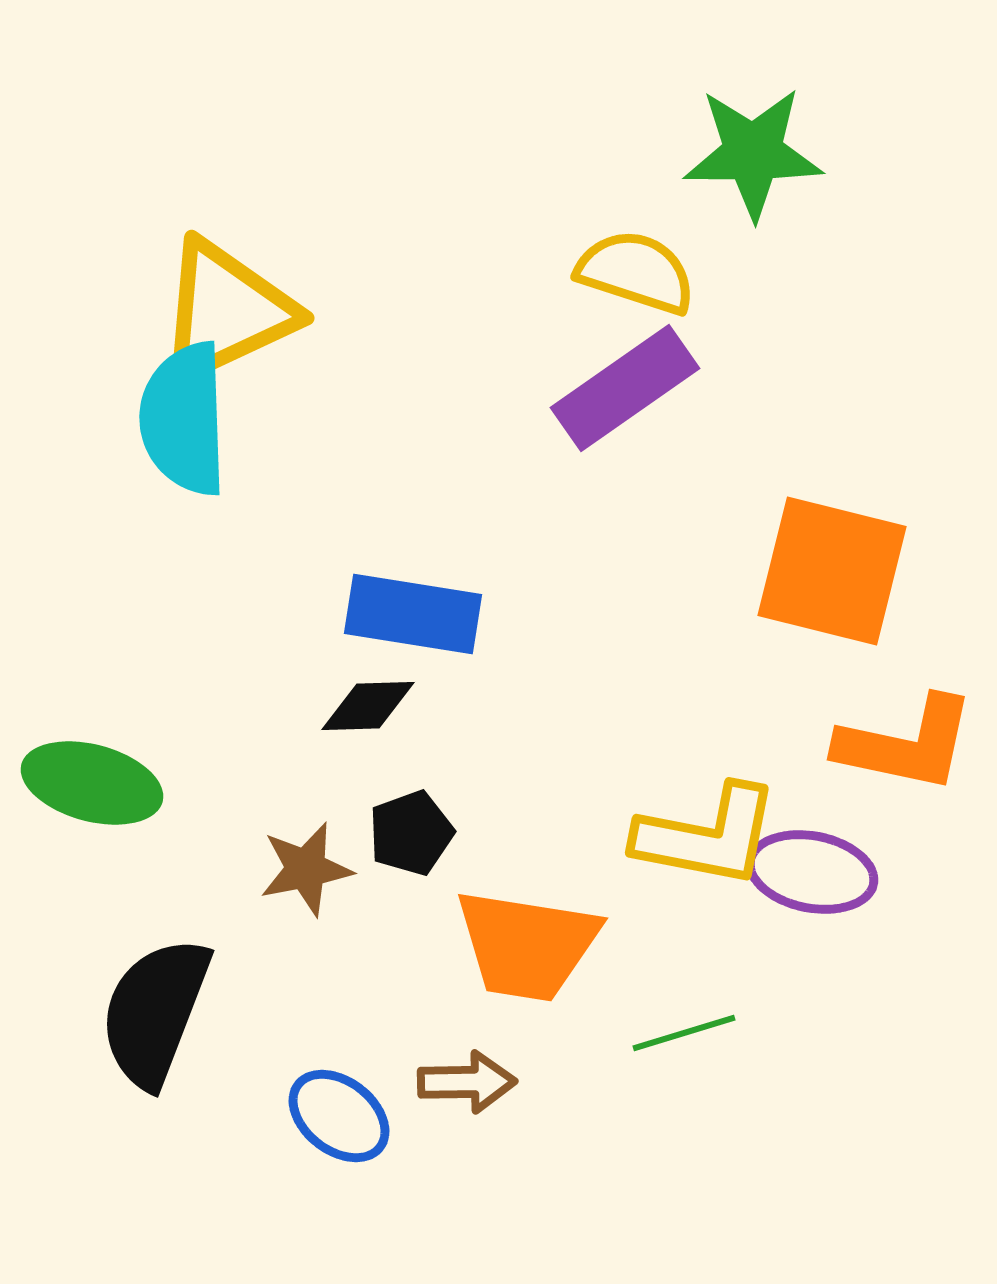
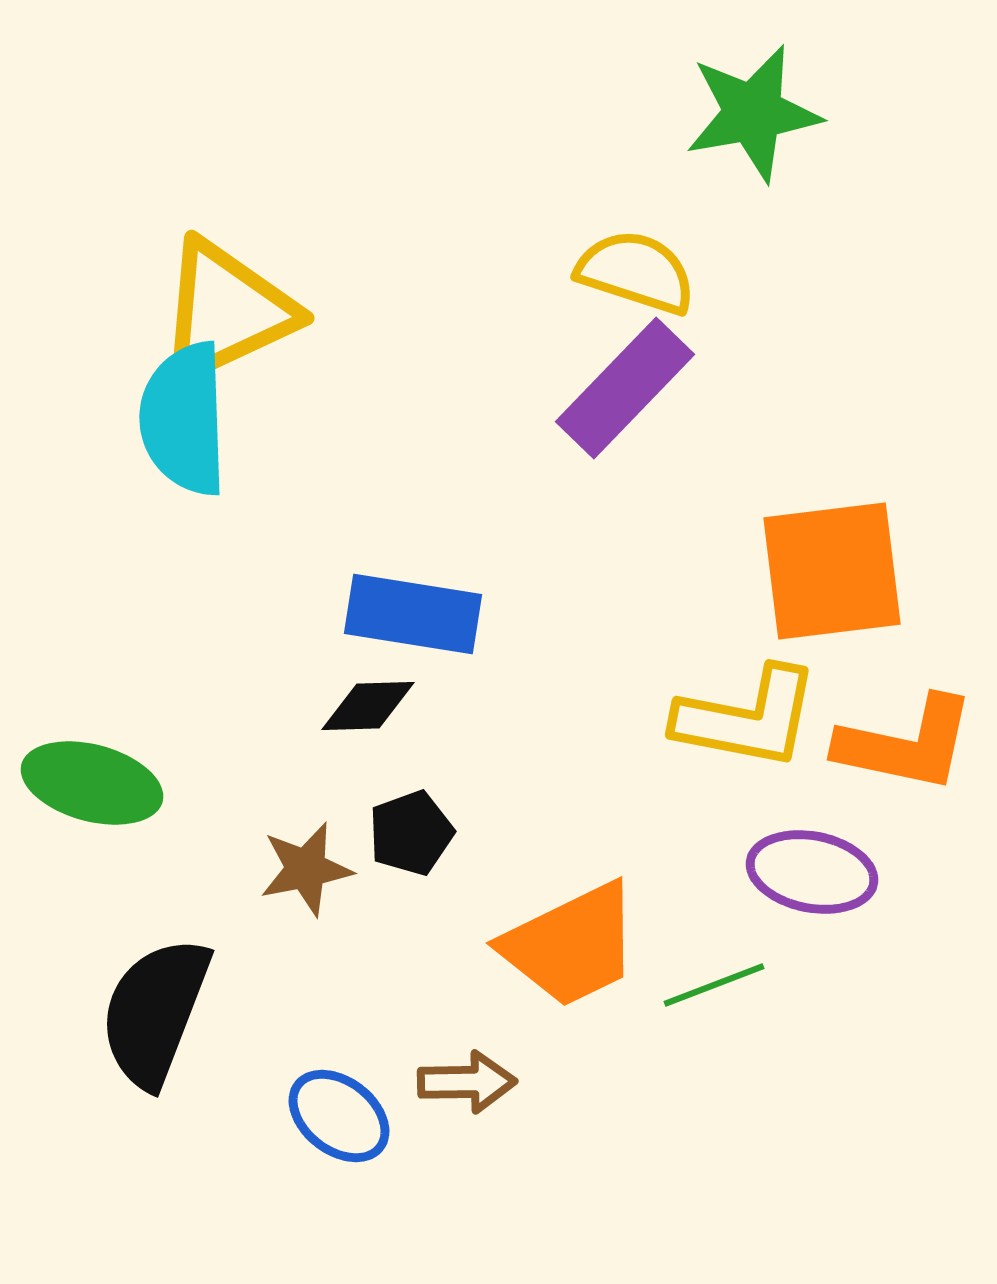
green star: moved 40 px up; rotated 10 degrees counterclockwise
purple rectangle: rotated 11 degrees counterclockwise
orange square: rotated 21 degrees counterclockwise
yellow L-shape: moved 40 px right, 118 px up
orange trapezoid: moved 44 px right; rotated 35 degrees counterclockwise
green line: moved 30 px right, 48 px up; rotated 4 degrees counterclockwise
